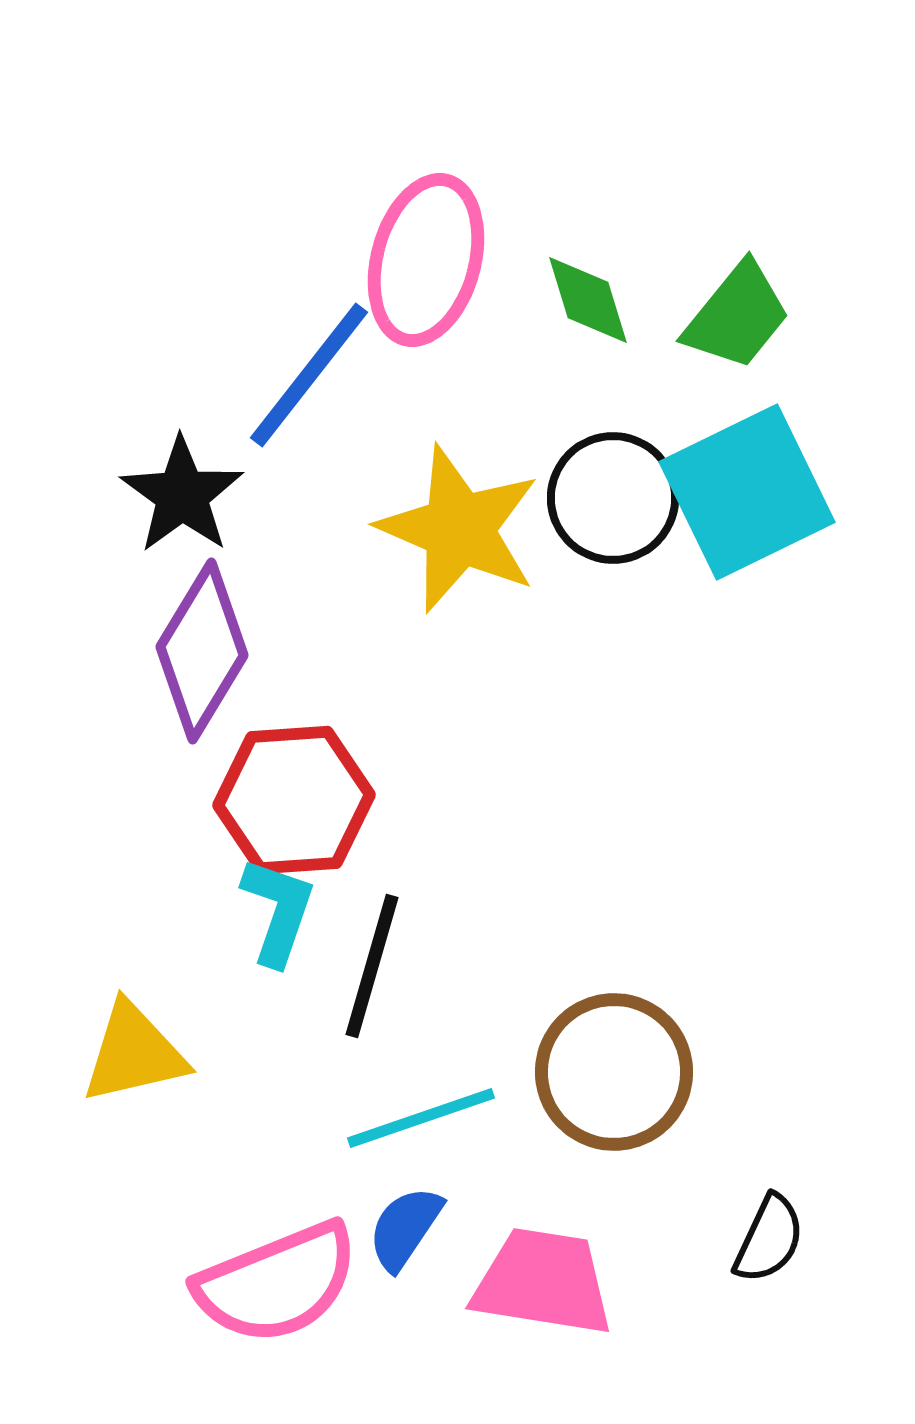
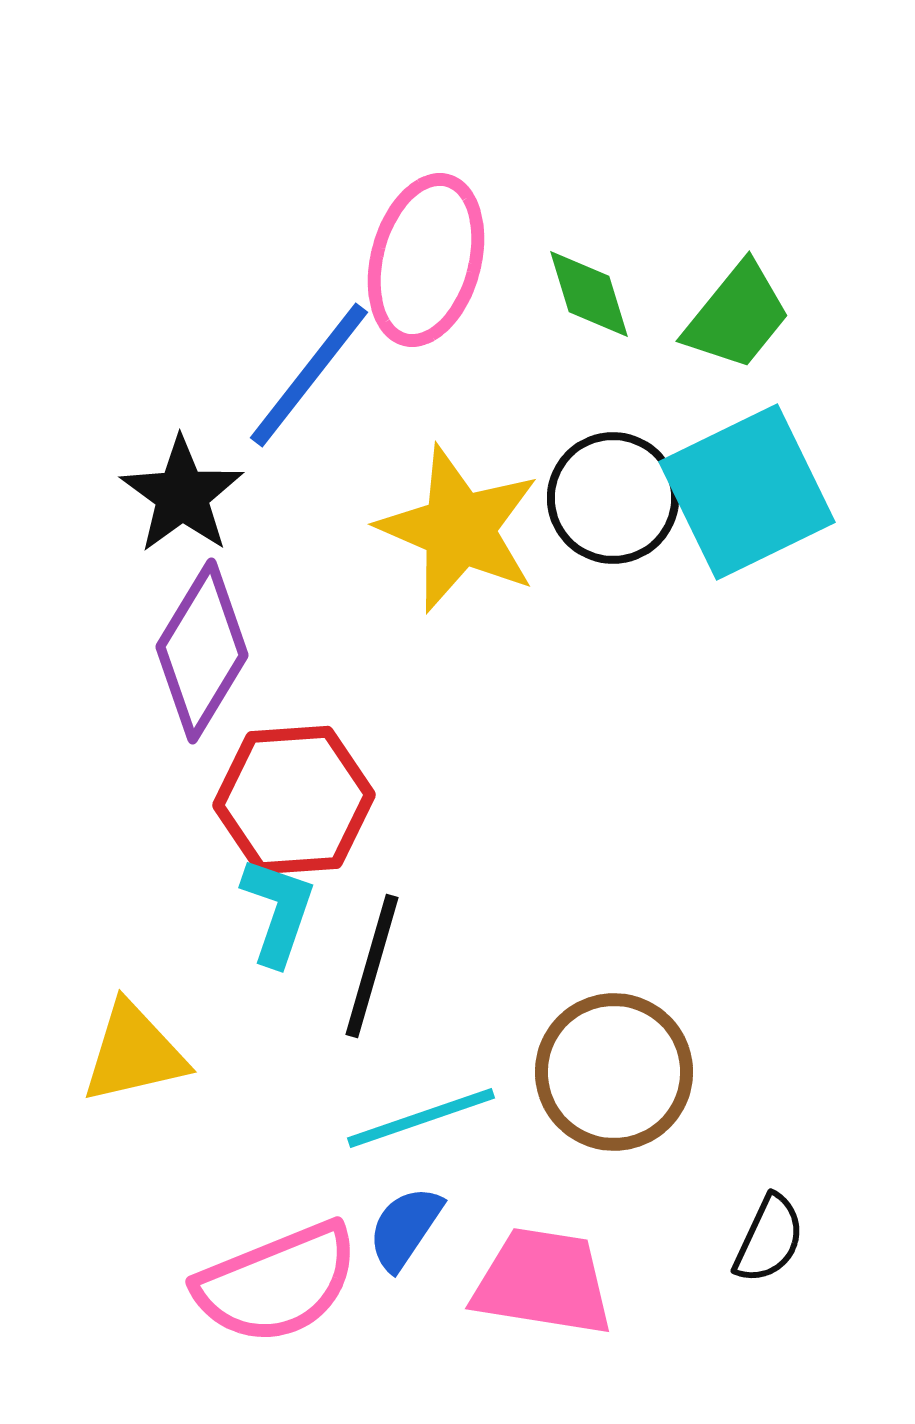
green diamond: moved 1 px right, 6 px up
